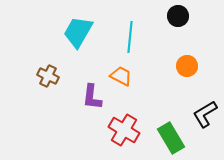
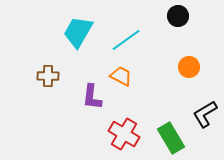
cyan line: moved 4 px left, 3 px down; rotated 48 degrees clockwise
orange circle: moved 2 px right, 1 px down
brown cross: rotated 25 degrees counterclockwise
red cross: moved 4 px down
